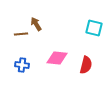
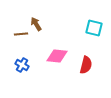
pink diamond: moved 2 px up
blue cross: rotated 24 degrees clockwise
